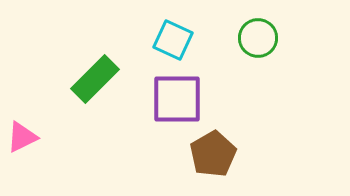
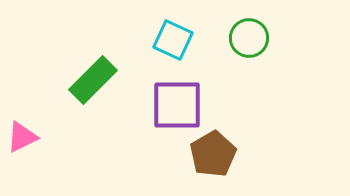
green circle: moved 9 px left
green rectangle: moved 2 px left, 1 px down
purple square: moved 6 px down
